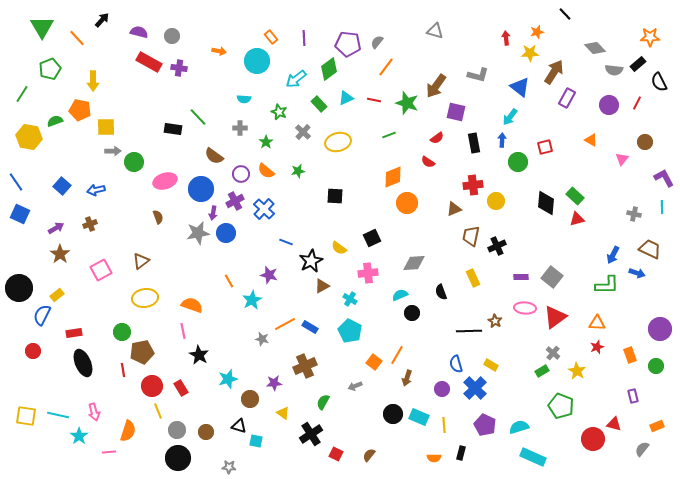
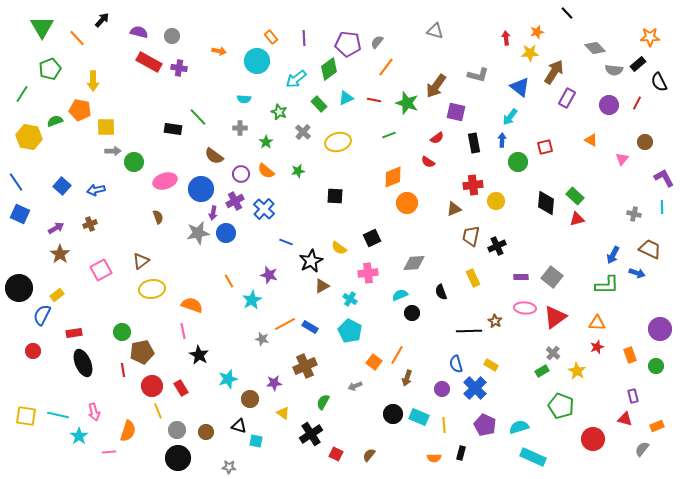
black line at (565, 14): moved 2 px right, 1 px up
yellow ellipse at (145, 298): moved 7 px right, 9 px up
red triangle at (614, 424): moved 11 px right, 5 px up
